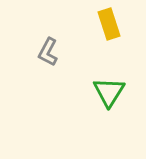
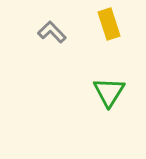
gray L-shape: moved 4 px right, 20 px up; rotated 108 degrees clockwise
